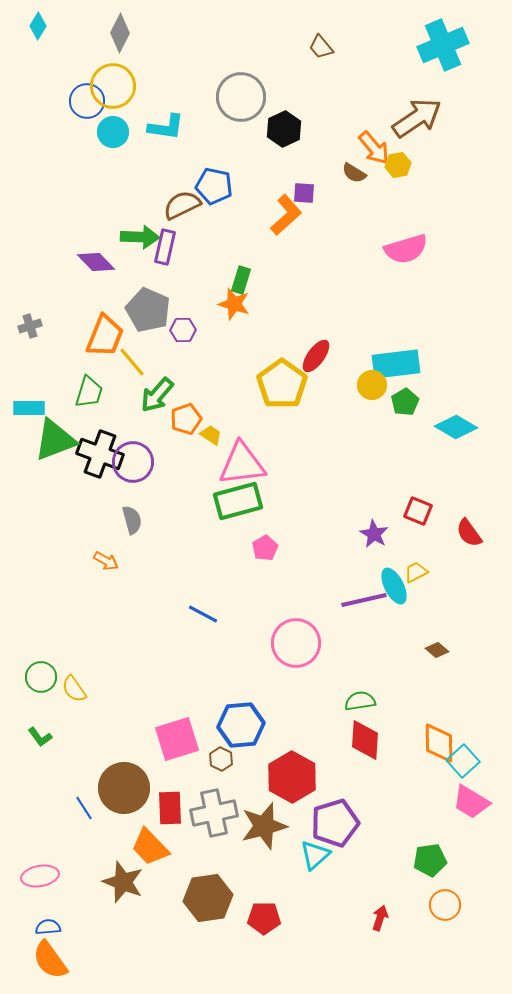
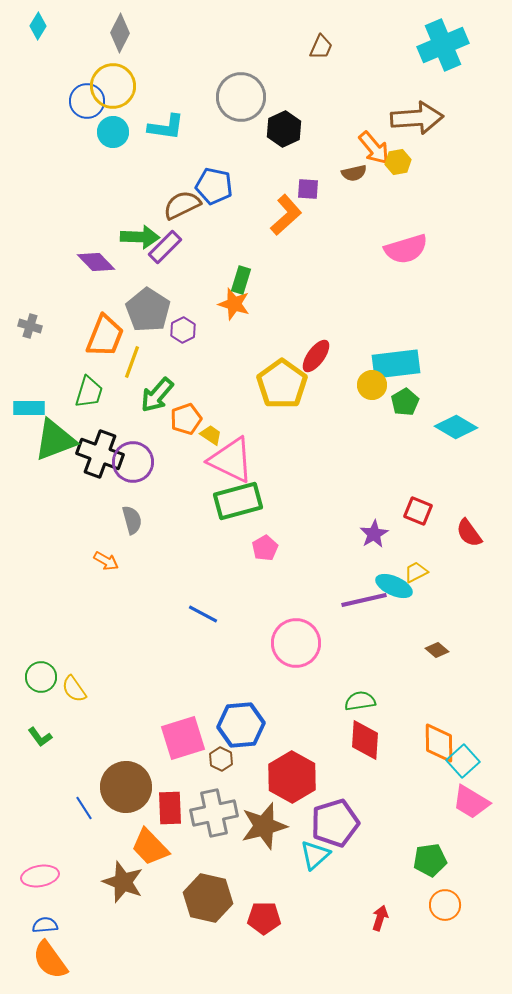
brown trapezoid at (321, 47): rotated 116 degrees counterclockwise
brown arrow at (417, 118): rotated 30 degrees clockwise
yellow hexagon at (398, 165): moved 3 px up
brown semicircle at (354, 173): rotated 45 degrees counterclockwise
purple square at (304, 193): moved 4 px right, 4 px up
purple rectangle at (165, 247): rotated 32 degrees clockwise
gray pentagon at (148, 310): rotated 9 degrees clockwise
gray cross at (30, 326): rotated 35 degrees clockwise
purple hexagon at (183, 330): rotated 25 degrees counterclockwise
yellow line at (132, 362): rotated 60 degrees clockwise
pink triangle at (242, 464): moved 11 px left, 4 px up; rotated 33 degrees clockwise
purple star at (374, 534): rotated 12 degrees clockwise
cyan ellipse at (394, 586): rotated 39 degrees counterclockwise
pink square at (177, 739): moved 6 px right, 1 px up
brown circle at (124, 788): moved 2 px right, 1 px up
brown hexagon at (208, 898): rotated 21 degrees clockwise
blue semicircle at (48, 927): moved 3 px left, 2 px up
